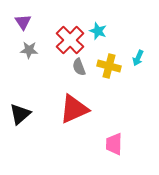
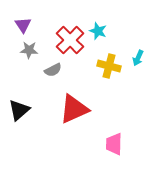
purple triangle: moved 3 px down
gray semicircle: moved 26 px left, 3 px down; rotated 96 degrees counterclockwise
black triangle: moved 1 px left, 4 px up
